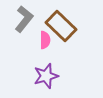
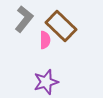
purple star: moved 6 px down
